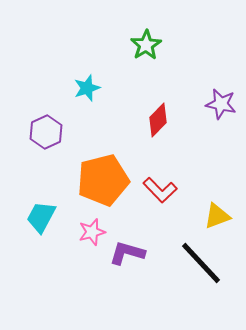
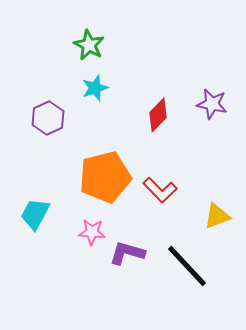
green star: moved 57 px left; rotated 12 degrees counterclockwise
cyan star: moved 8 px right
purple star: moved 9 px left
red diamond: moved 5 px up
purple hexagon: moved 2 px right, 14 px up
orange pentagon: moved 2 px right, 3 px up
cyan trapezoid: moved 6 px left, 3 px up
pink star: rotated 20 degrees clockwise
black line: moved 14 px left, 3 px down
